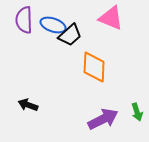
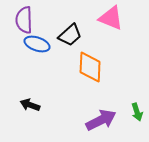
blue ellipse: moved 16 px left, 19 px down
orange diamond: moved 4 px left
black arrow: moved 2 px right
purple arrow: moved 2 px left, 1 px down
